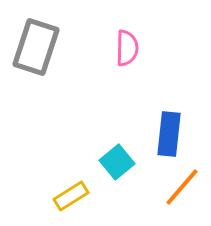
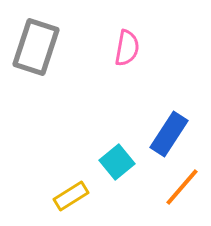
pink semicircle: rotated 9 degrees clockwise
blue rectangle: rotated 27 degrees clockwise
